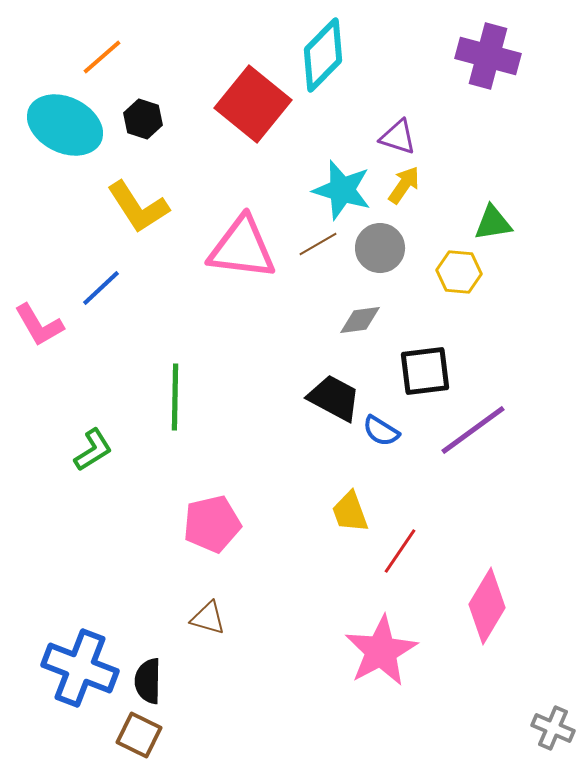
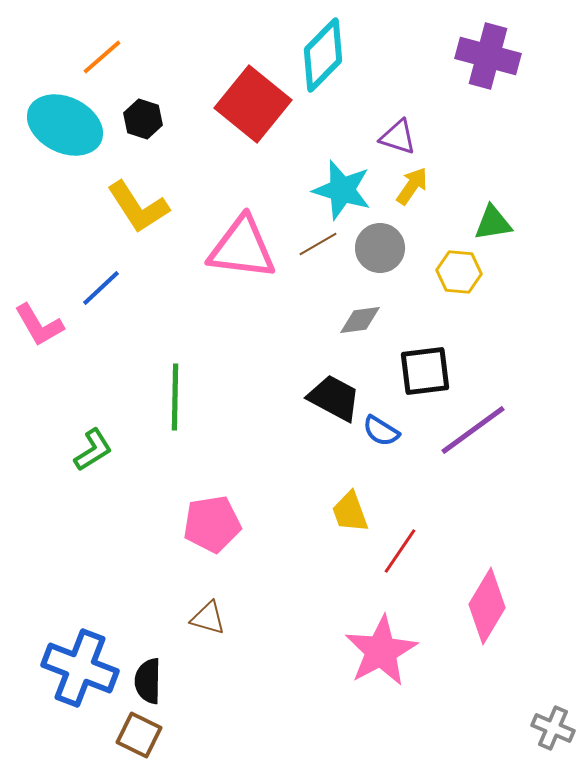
yellow arrow: moved 8 px right, 1 px down
pink pentagon: rotated 4 degrees clockwise
